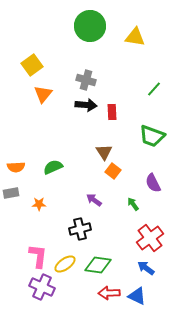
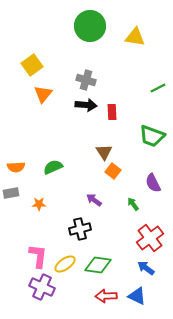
green line: moved 4 px right, 1 px up; rotated 21 degrees clockwise
red arrow: moved 3 px left, 3 px down
